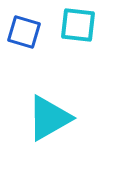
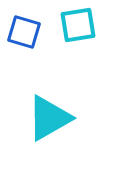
cyan square: rotated 15 degrees counterclockwise
